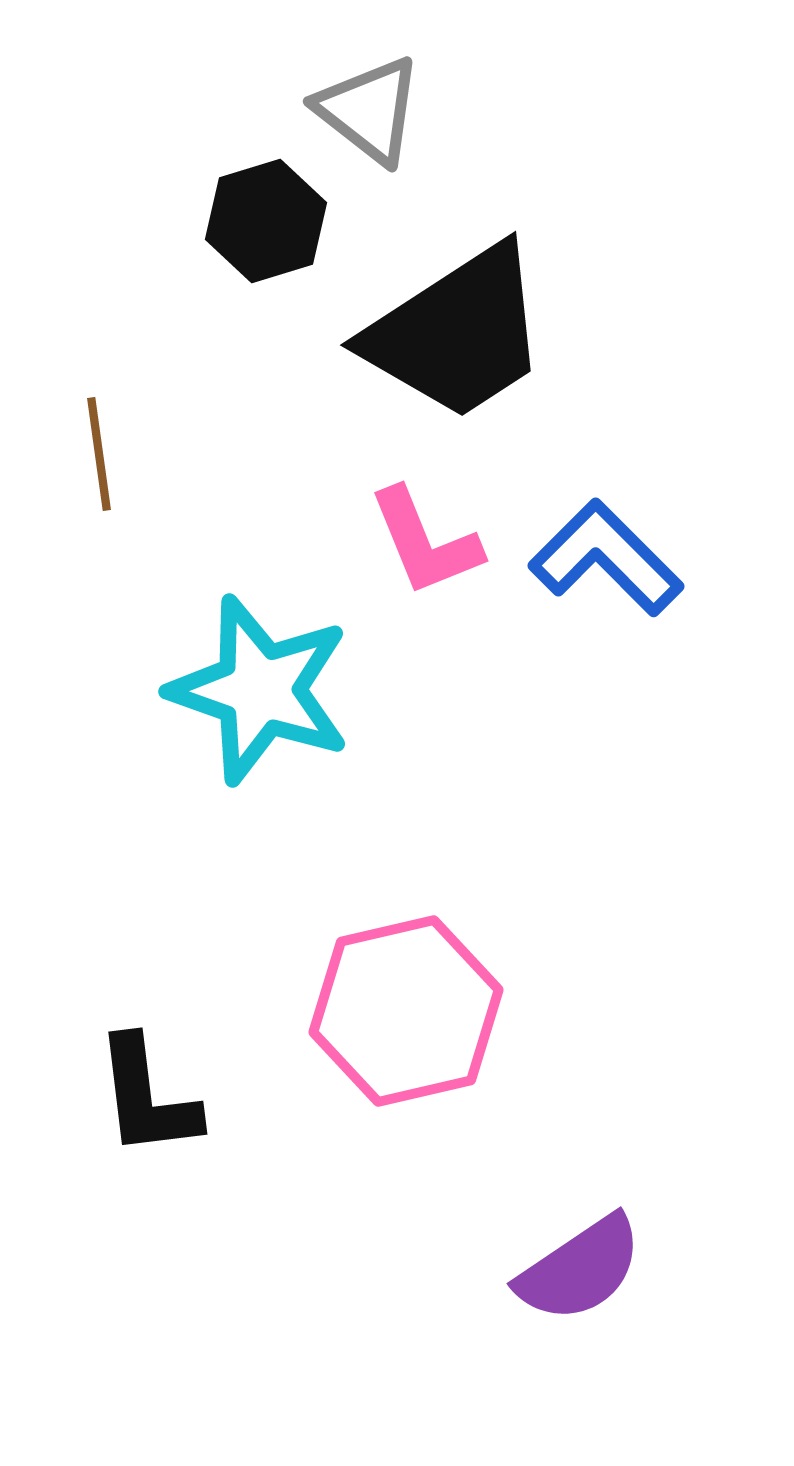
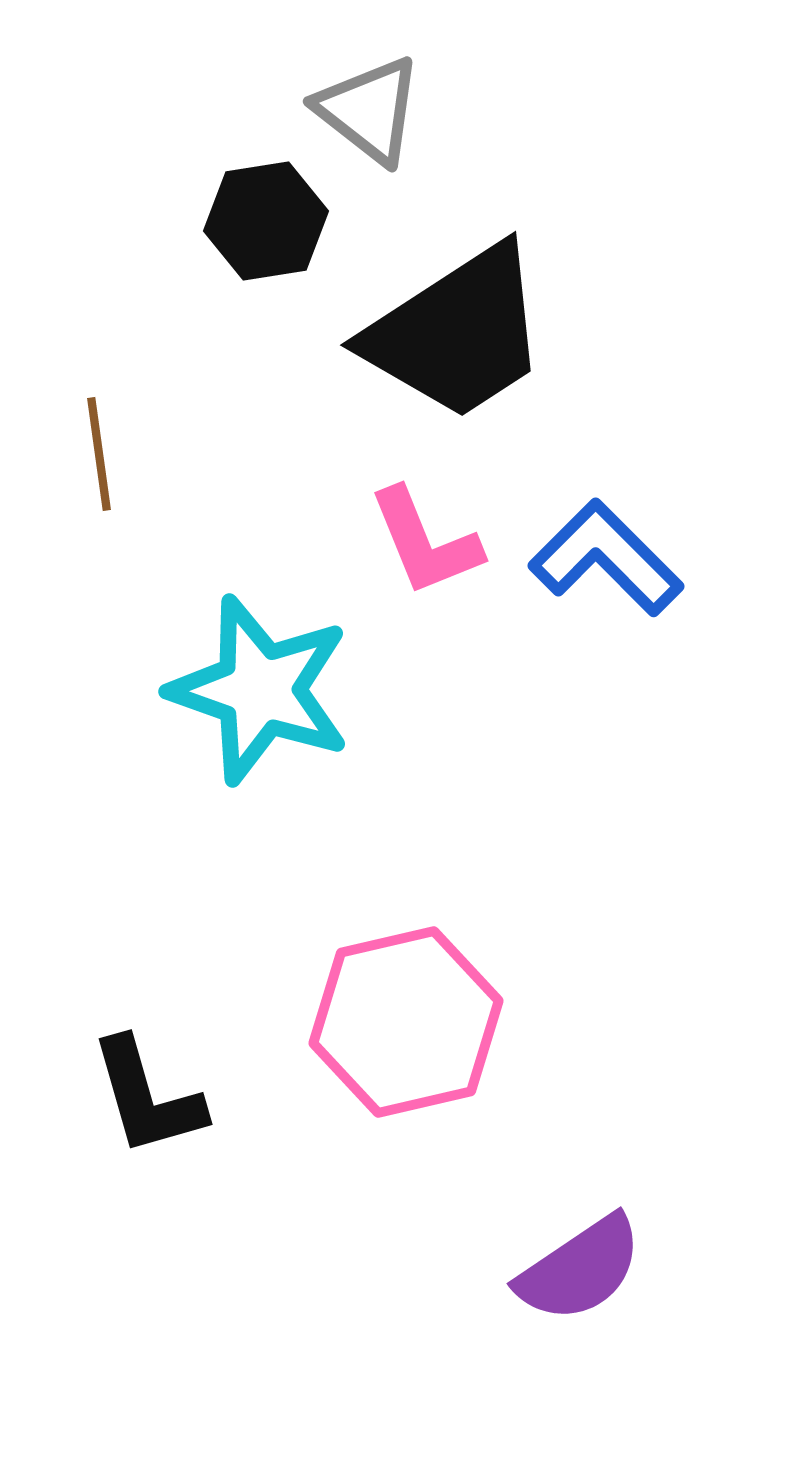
black hexagon: rotated 8 degrees clockwise
pink hexagon: moved 11 px down
black L-shape: rotated 9 degrees counterclockwise
